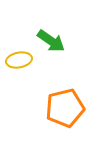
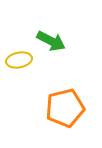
green arrow: rotated 8 degrees counterclockwise
